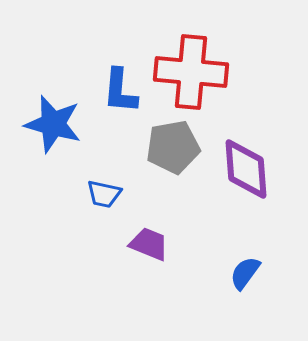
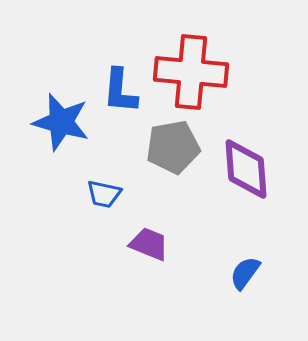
blue star: moved 8 px right, 2 px up
